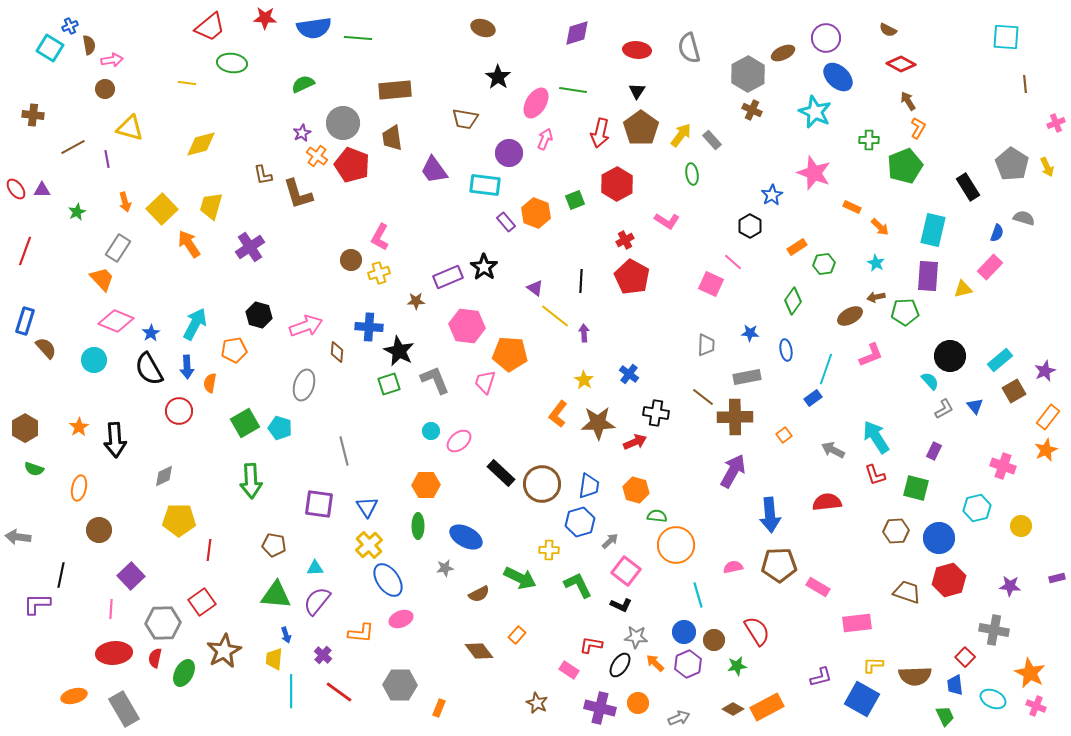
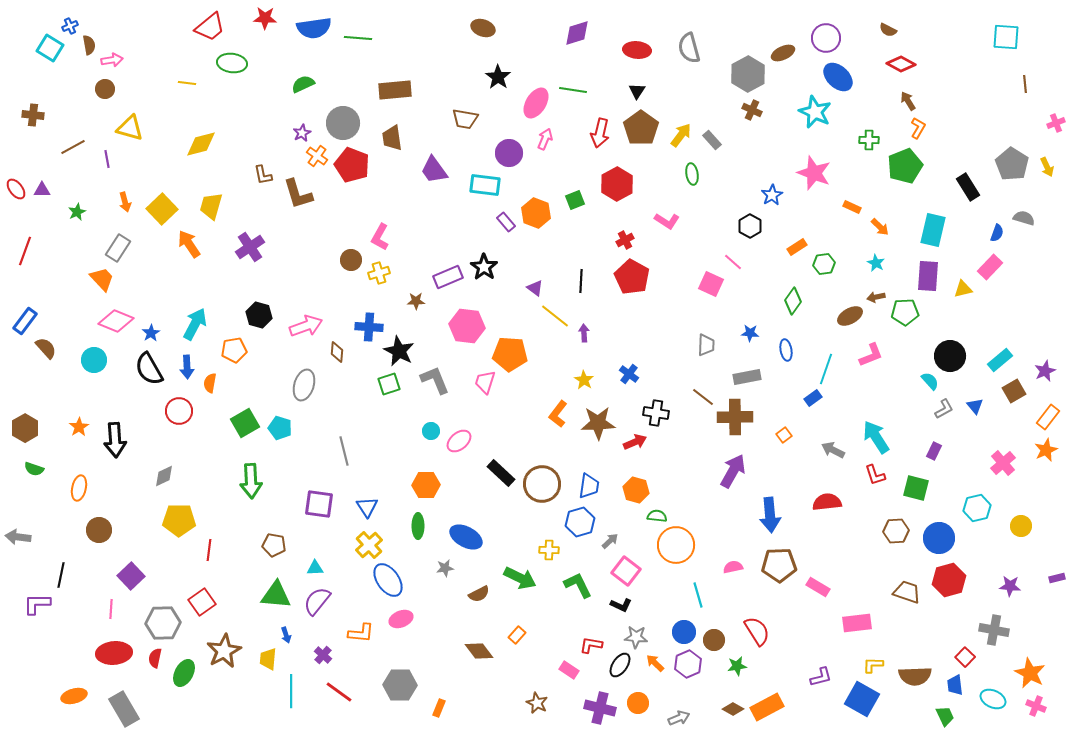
blue rectangle at (25, 321): rotated 20 degrees clockwise
pink cross at (1003, 466): moved 3 px up; rotated 30 degrees clockwise
yellow trapezoid at (274, 659): moved 6 px left
